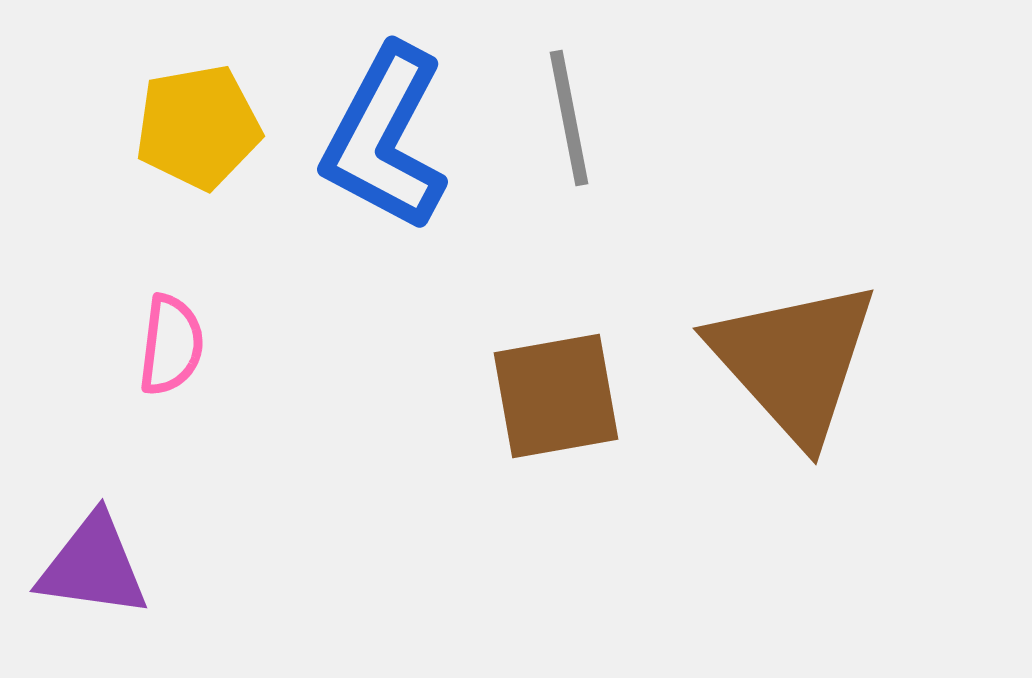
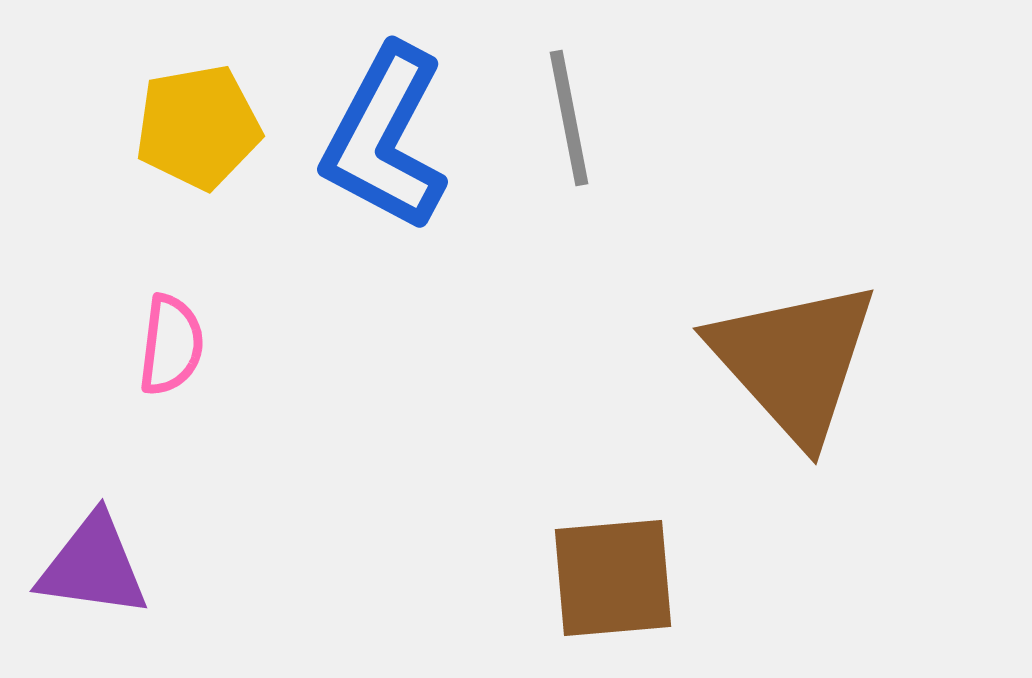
brown square: moved 57 px right, 182 px down; rotated 5 degrees clockwise
